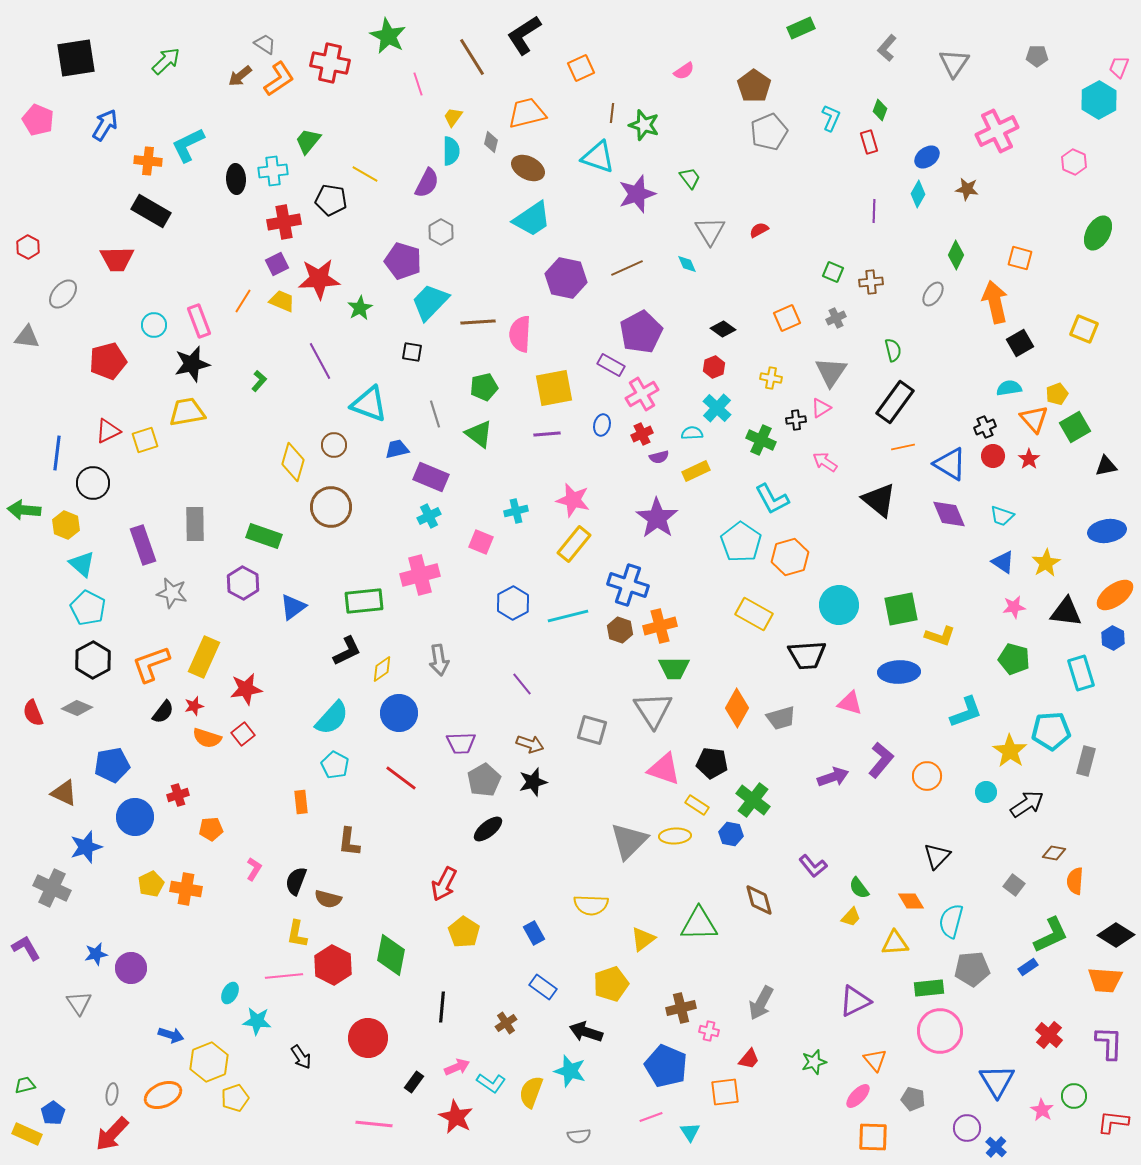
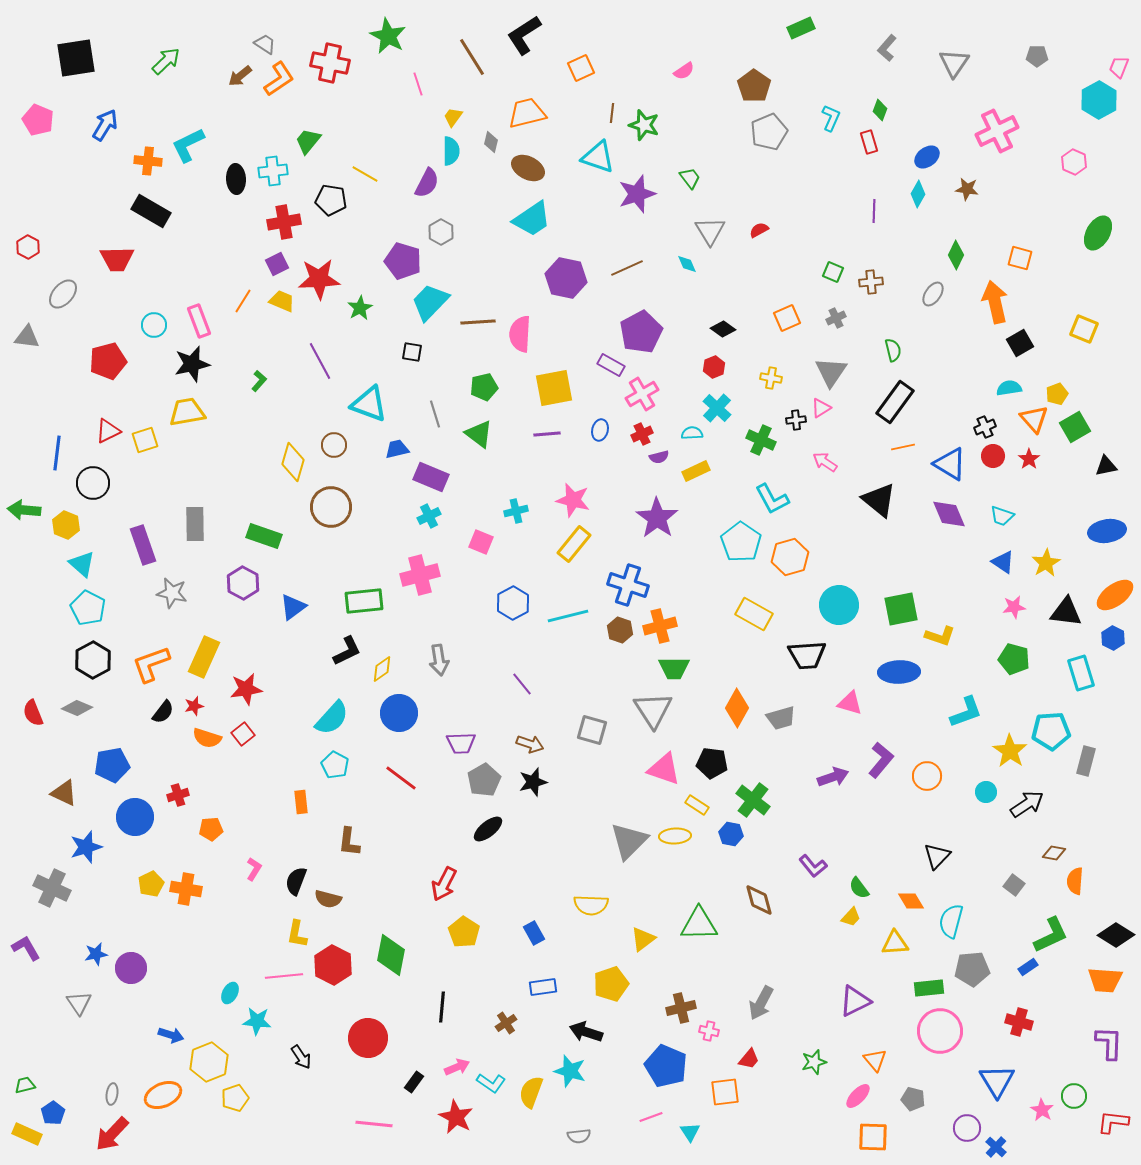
blue ellipse at (602, 425): moved 2 px left, 5 px down
blue rectangle at (543, 987): rotated 44 degrees counterclockwise
red cross at (1049, 1035): moved 30 px left, 13 px up; rotated 24 degrees counterclockwise
